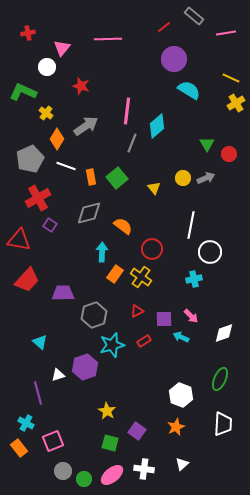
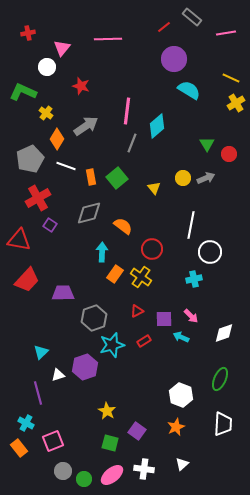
gray rectangle at (194, 16): moved 2 px left, 1 px down
gray hexagon at (94, 315): moved 3 px down
cyan triangle at (40, 342): moved 1 px right, 10 px down; rotated 35 degrees clockwise
